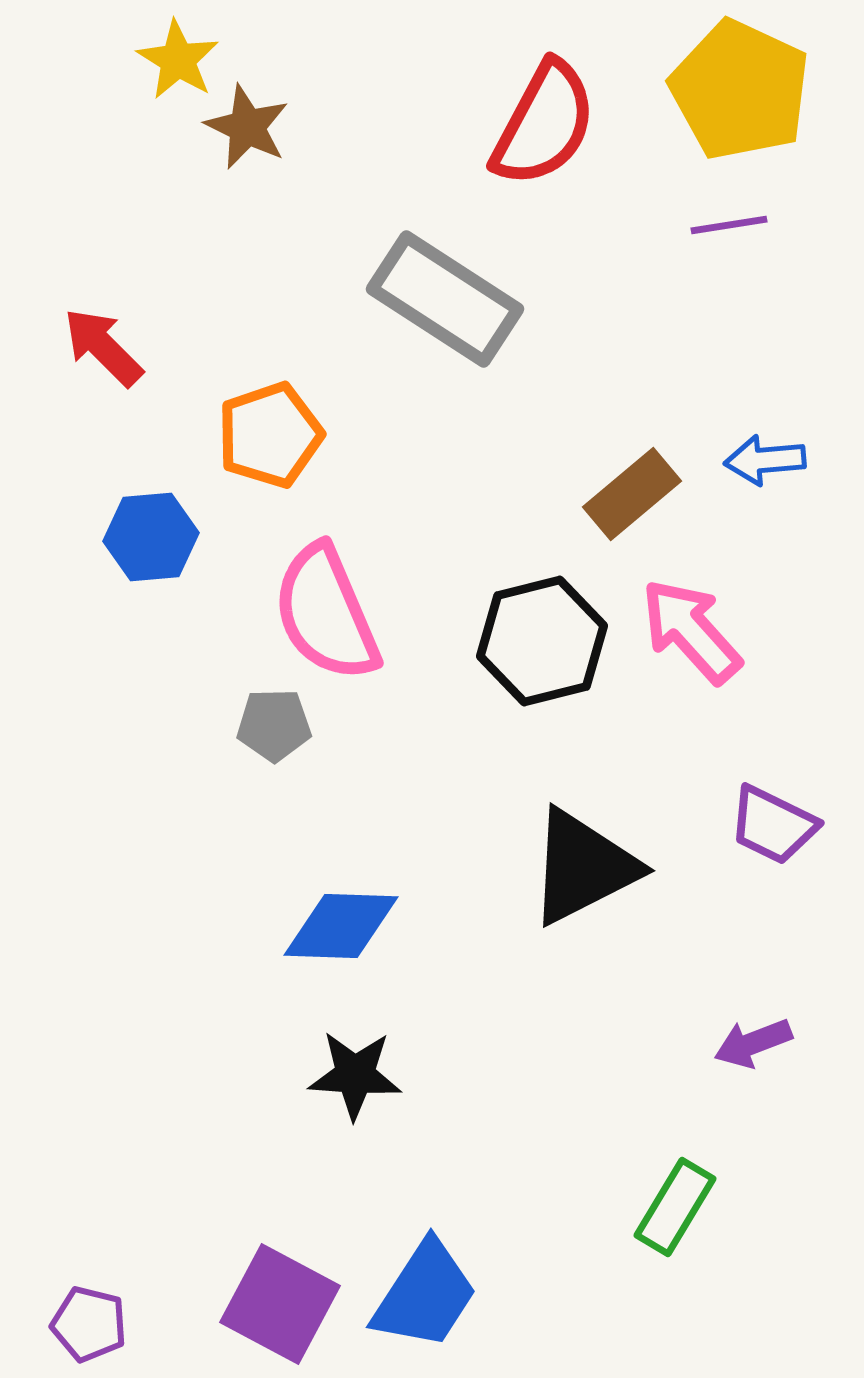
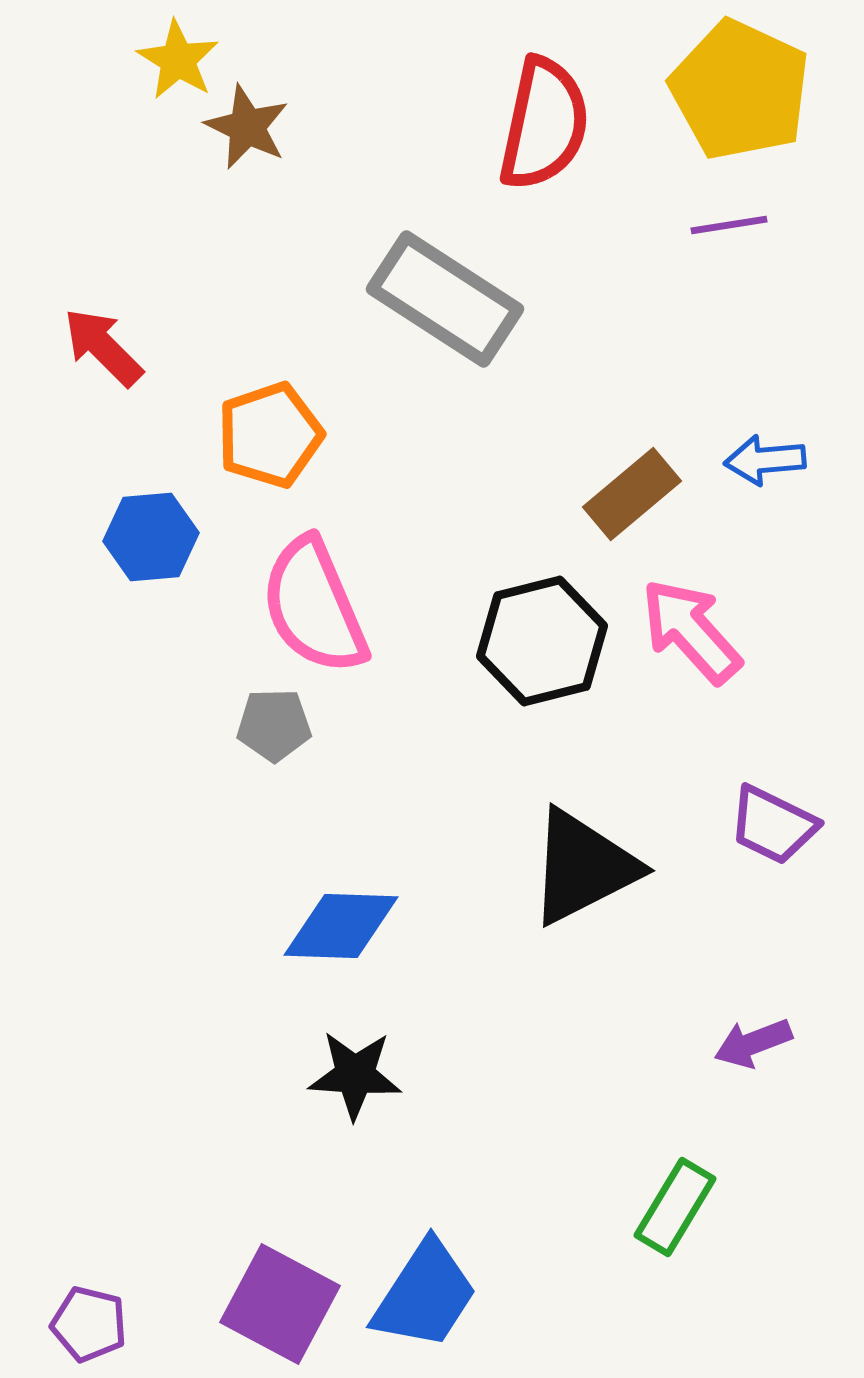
red semicircle: rotated 16 degrees counterclockwise
pink semicircle: moved 12 px left, 7 px up
